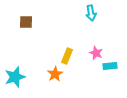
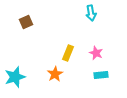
brown square: rotated 24 degrees counterclockwise
yellow rectangle: moved 1 px right, 3 px up
cyan rectangle: moved 9 px left, 9 px down
